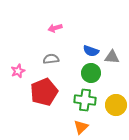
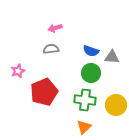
gray semicircle: moved 10 px up
orange triangle: moved 3 px right
